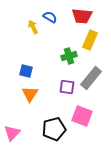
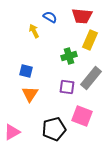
yellow arrow: moved 1 px right, 4 px down
pink triangle: moved 1 px up; rotated 18 degrees clockwise
